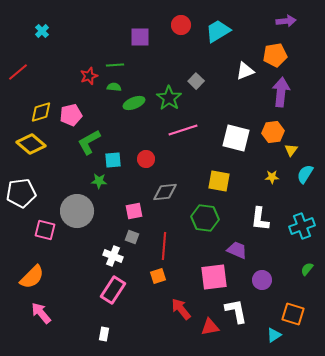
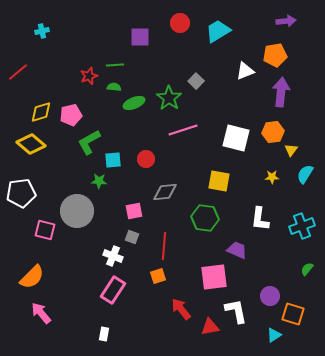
red circle at (181, 25): moved 1 px left, 2 px up
cyan cross at (42, 31): rotated 32 degrees clockwise
purple circle at (262, 280): moved 8 px right, 16 px down
